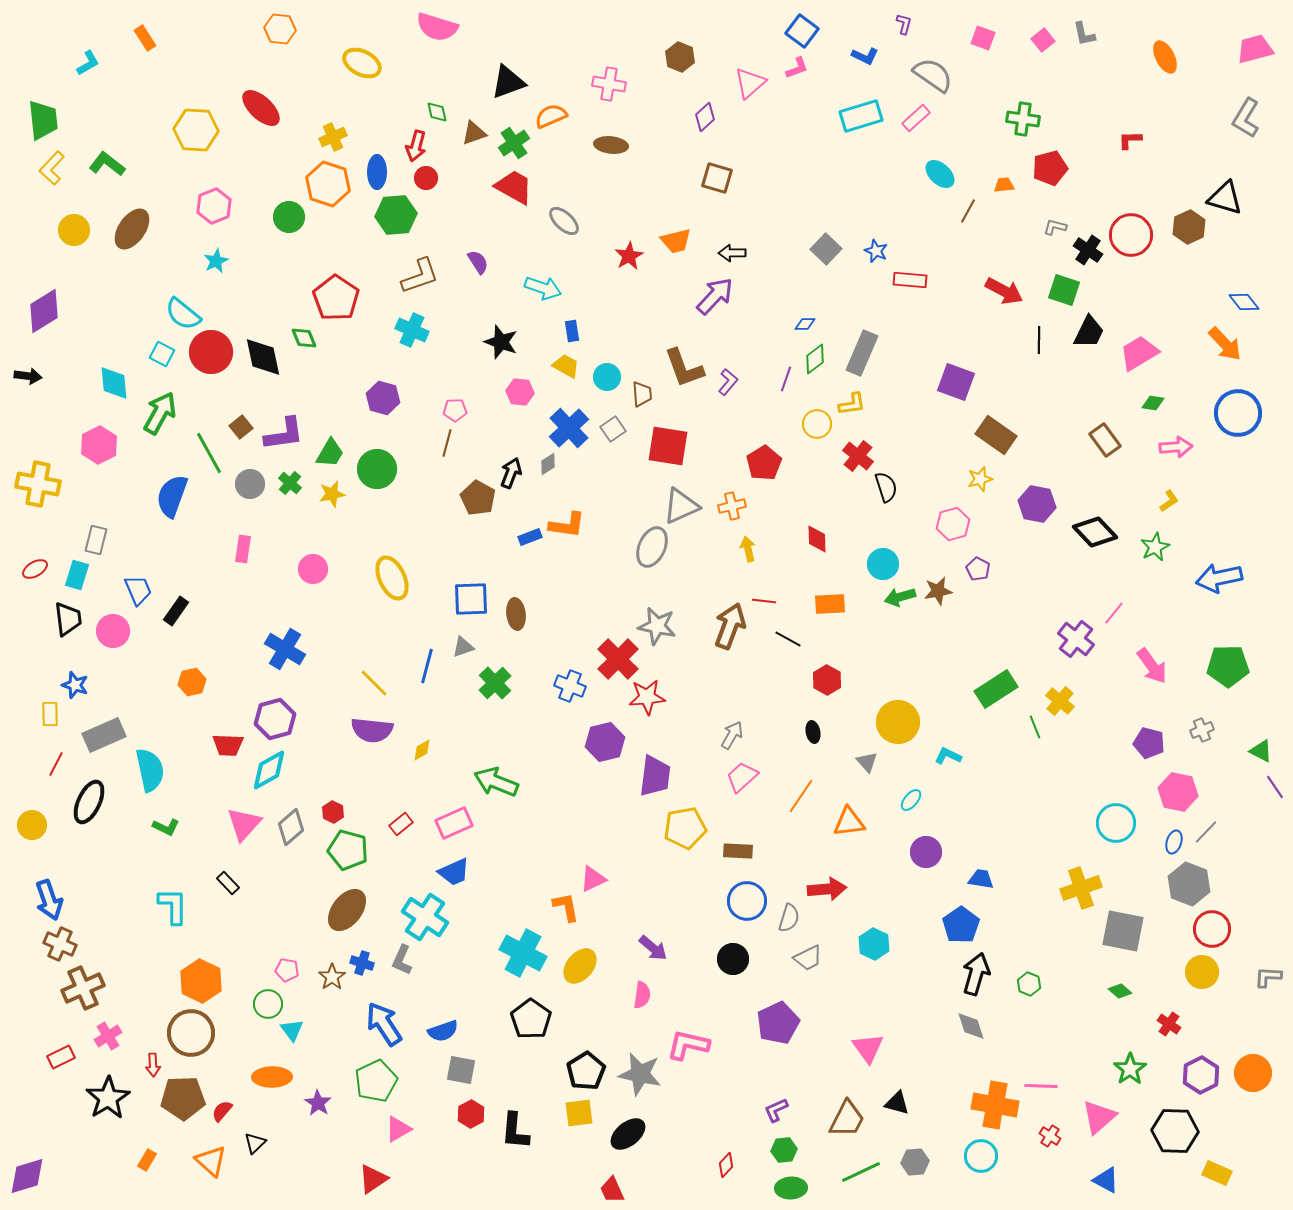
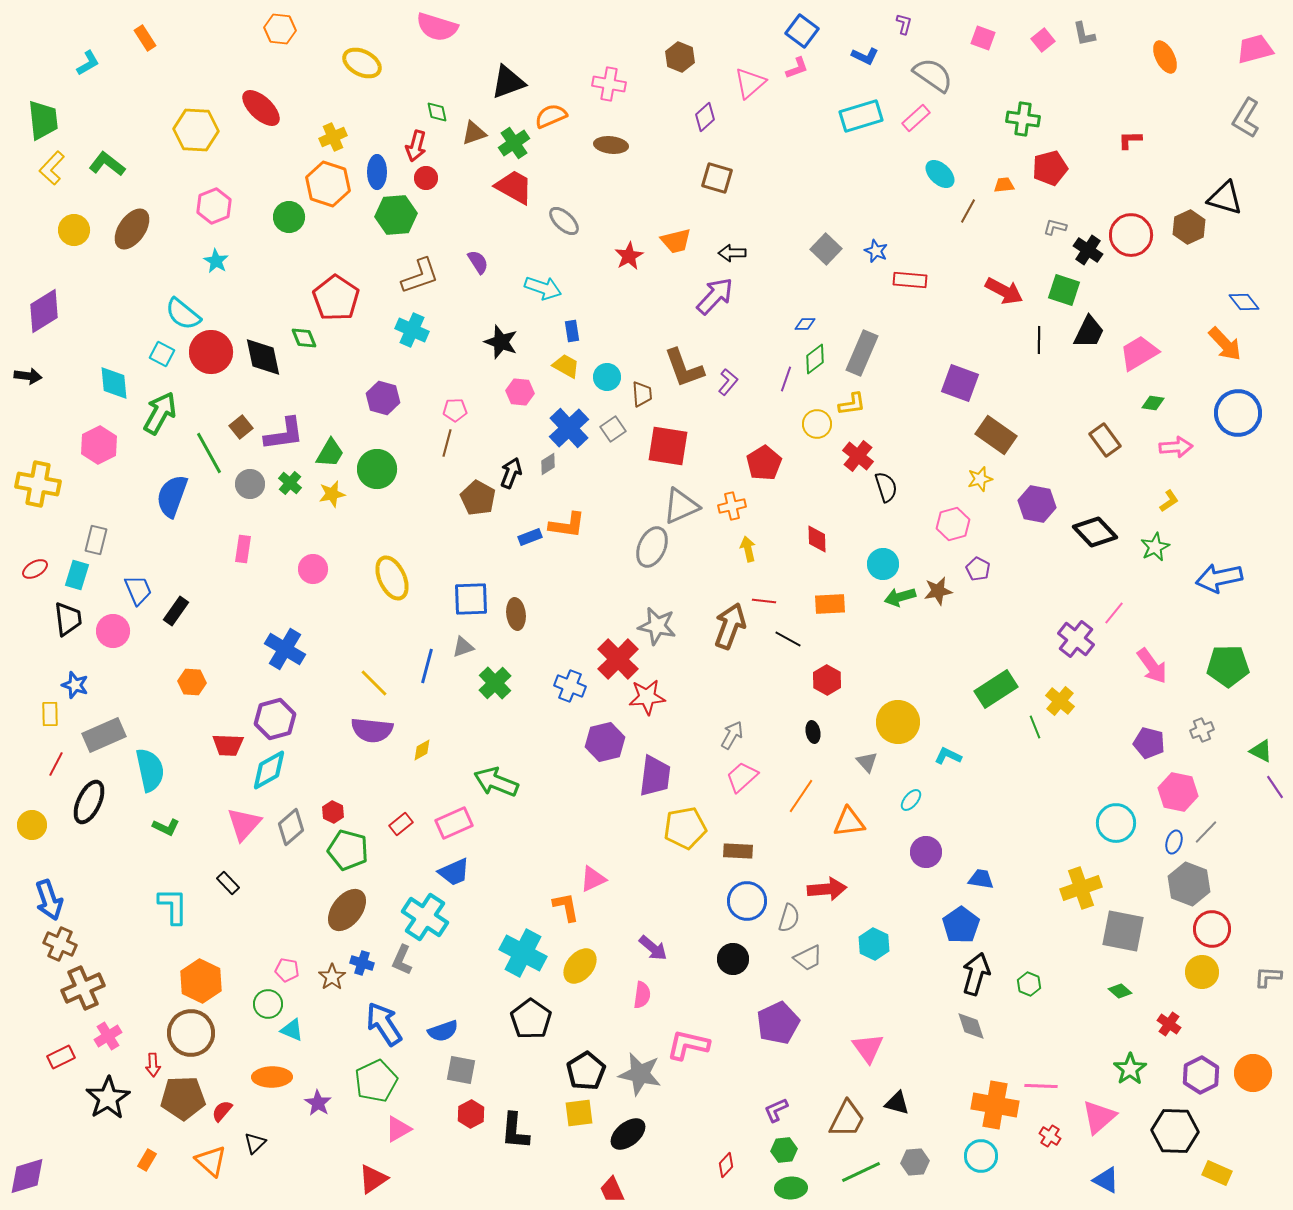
cyan star at (216, 261): rotated 15 degrees counterclockwise
purple square at (956, 382): moved 4 px right, 1 px down
orange hexagon at (192, 682): rotated 16 degrees clockwise
cyan triangle at (292, 1030): rotated 30 degrees counterclockwise
